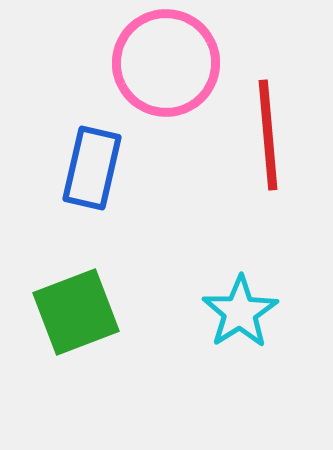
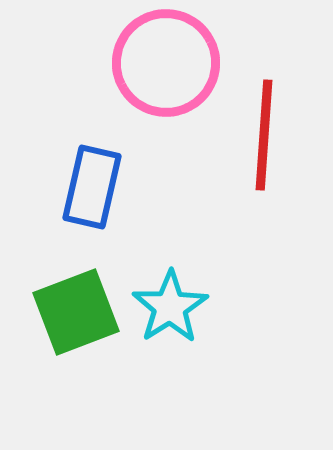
red line: moved 4 px left; rotated 9 degrees clockwise
blue rectangle: moved 19 px down
cyan star: moved 70 px left, 5 px up
